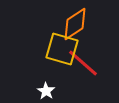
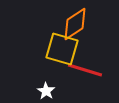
red line: moved 2 px right, 7 px down; rotated 24 degrees counterclockwise
